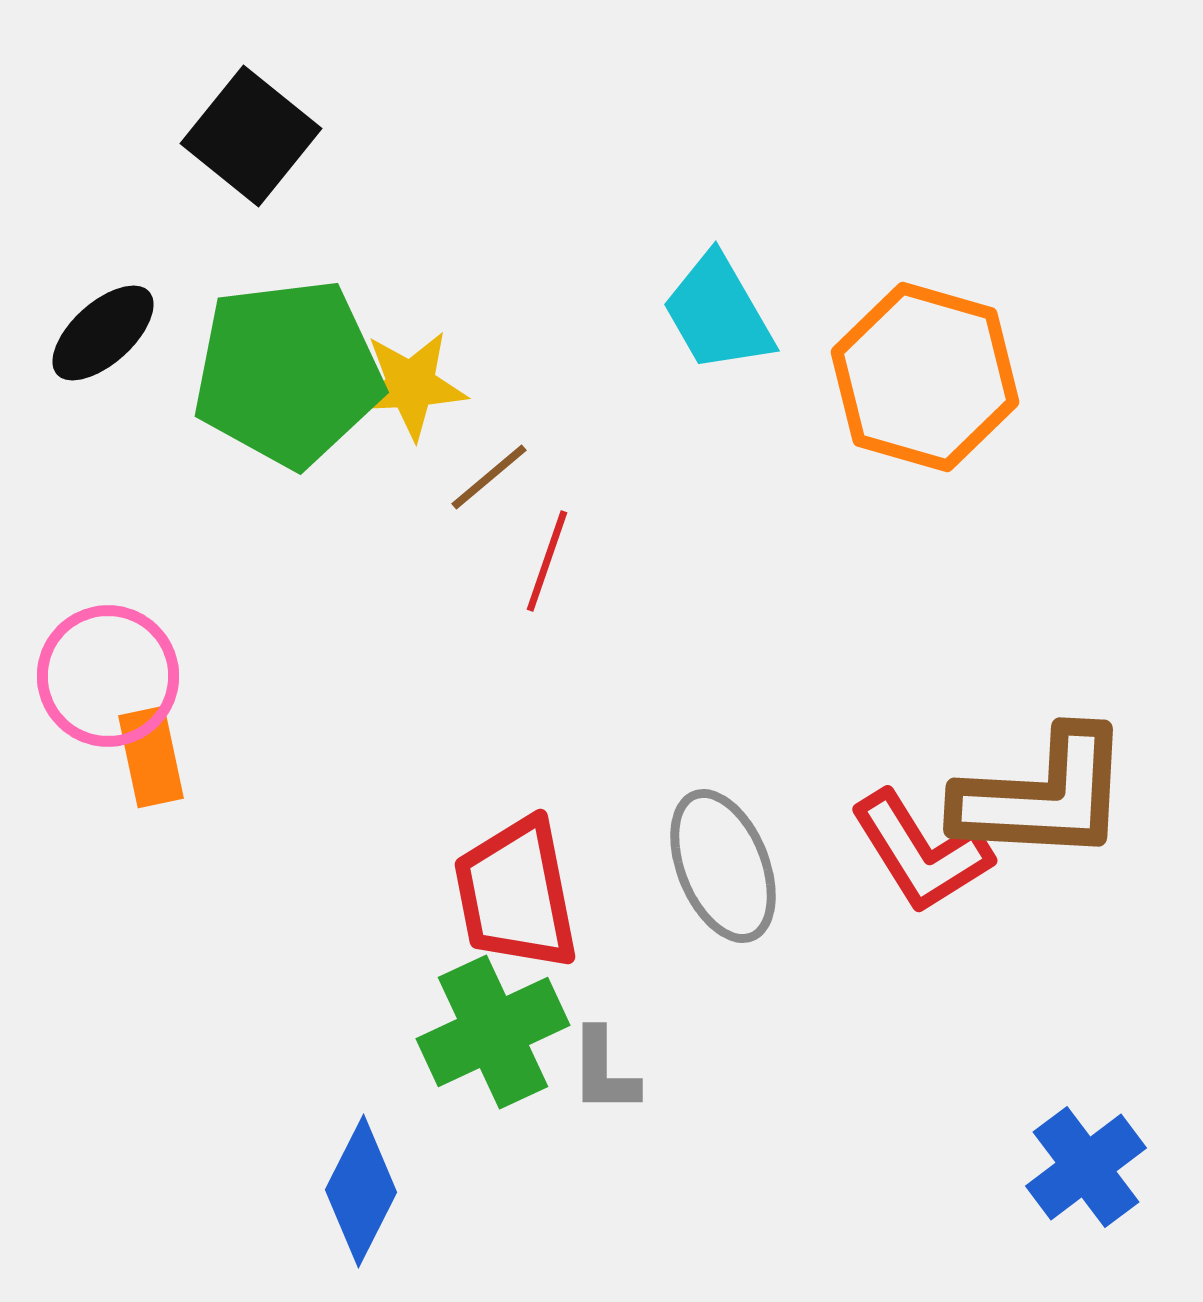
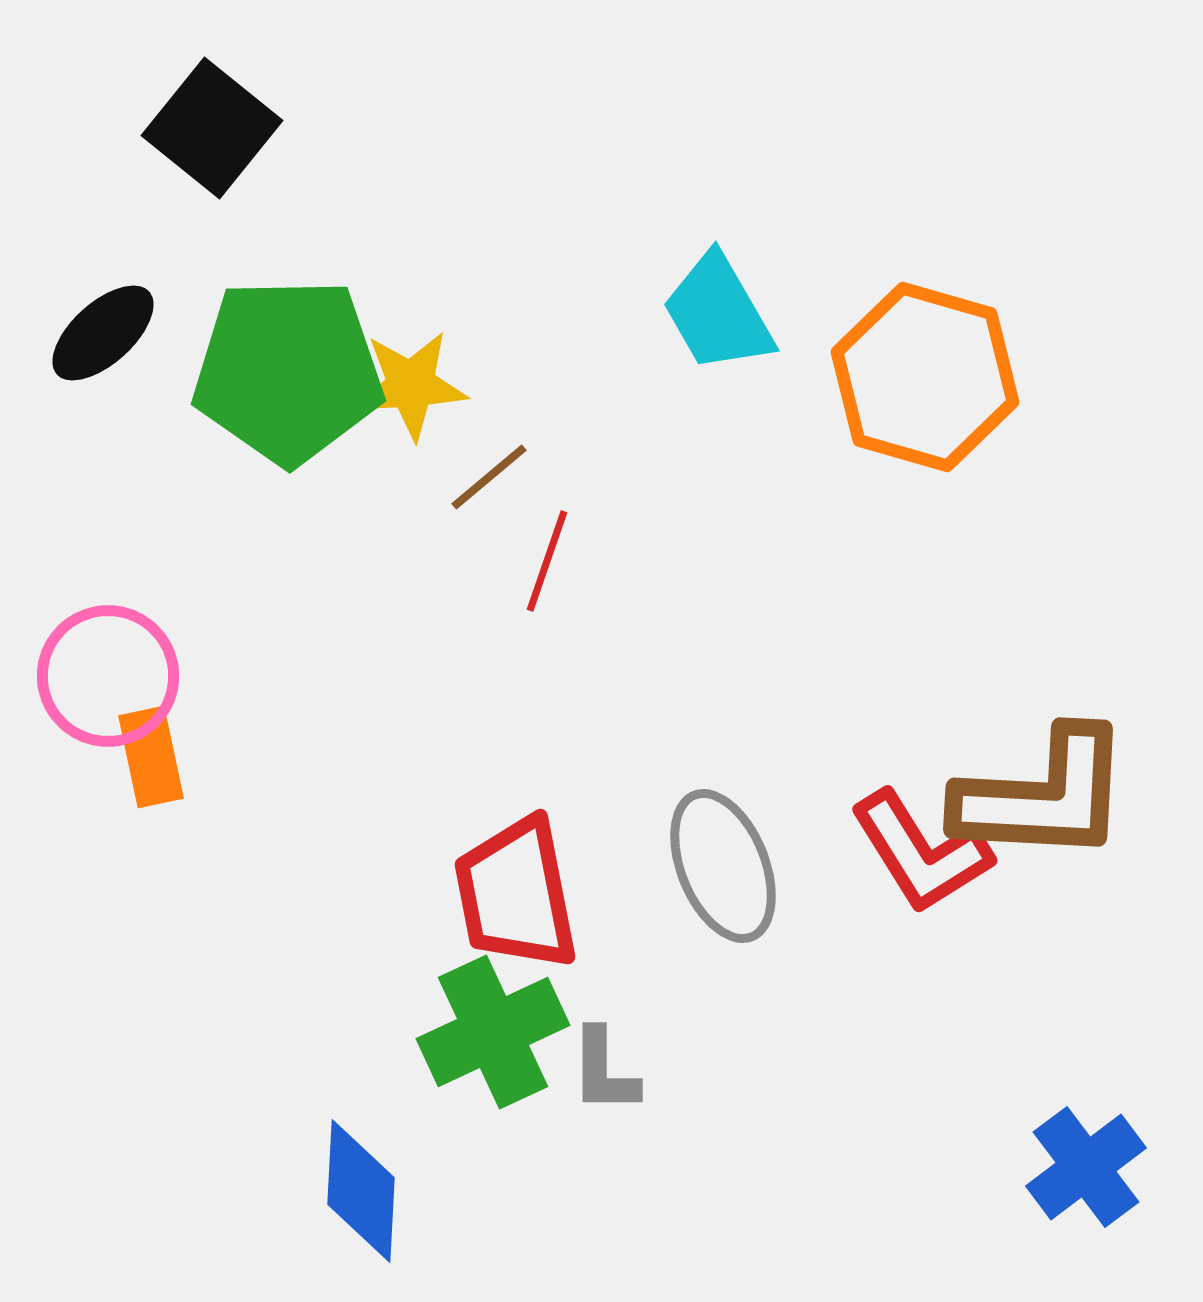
black square: moved 39 px left, 8 px up
green pentagon: moved 2 px up; rotated 6 degrees clockwise
blue diamond: rotated 24 degrees counterclockwise
